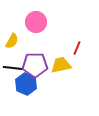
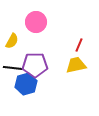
red line: moved 2 px right, 3 px up
yellow trapezoid: moved 15 px right
blue hexagon: rotated 20 degrees clockwise
